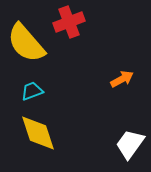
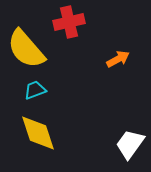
red cross: rotated 8 degrees clockwise
yellow semicircle: moved 6 px down
orange arrow: moved 4 px left, 20 px up
cyan trapezoid: moved 3 px right, 1 px up
